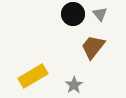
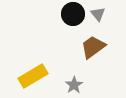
gray triangle: moved 2 px left
brown trapezoid: rotated 16 degrees clockwise
